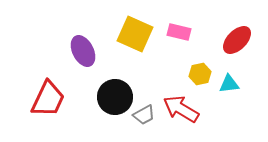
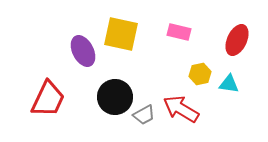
yellow square: moved 14 px left; rotated 12 degrees counterclockwise
red ellipse: rotated 20 degrees counterclockwise
cyan triangle: rotated 15 degrees clockwise
